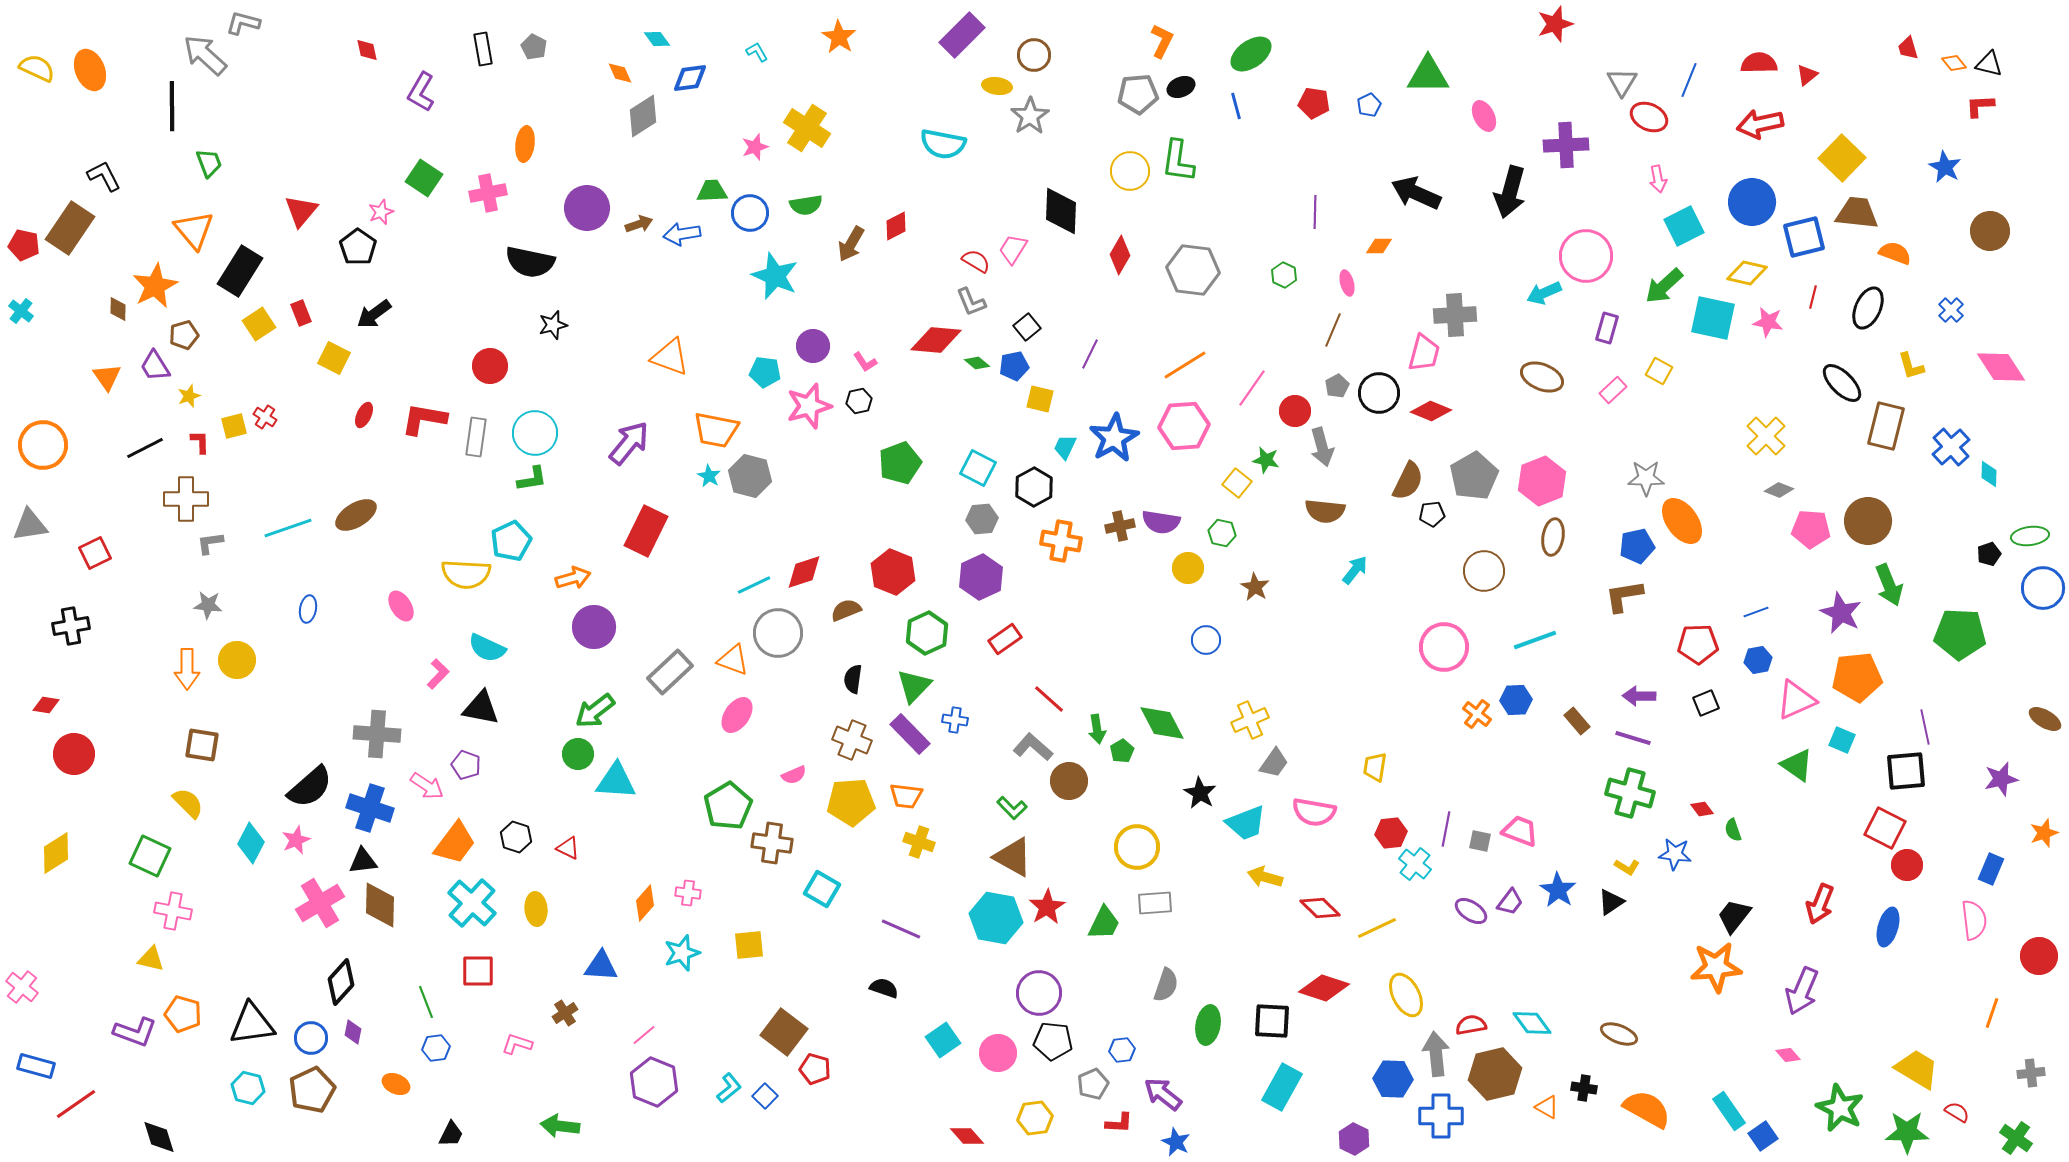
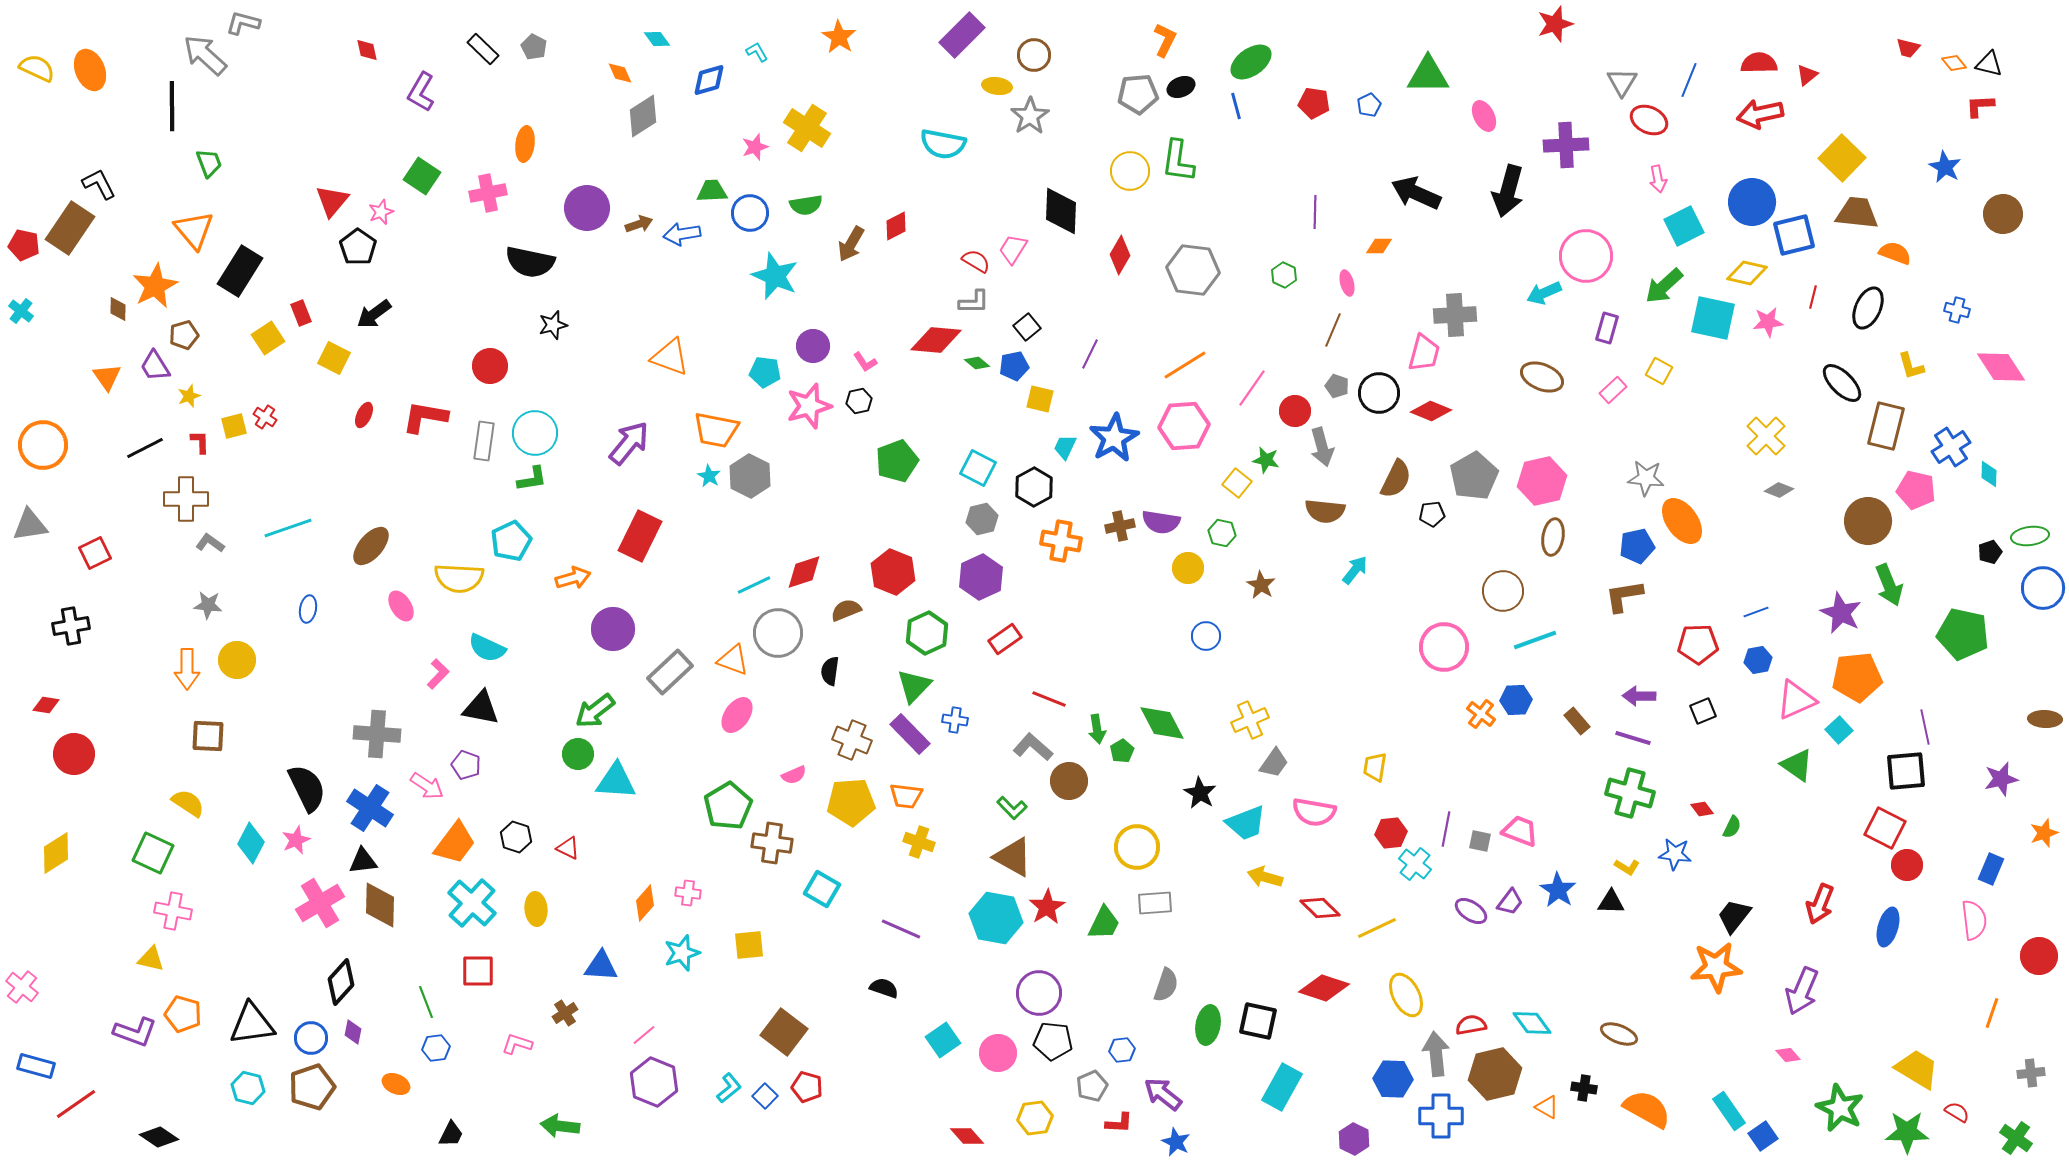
orange L-shape at (1162, 41): moved 3 px right, 1 px up
red trapezoid at (1908, 48): rotated 60 degrees counterclockwise
black rectangle at (483, 49): rotated 36 degrees counterclockwise
green ellipse at (1251, 54): moved 8 px down
blue diamond at (690, 78): moved 19 px right, 2 px down; rotated 9 degrees counterclockwise
red ellipse at (1649, 117): moved 3 px down
red arrow at (1760, 124): moved 10 px up
black L-shape at (104, 176): moved 5 px left, 8 px down
green square at (424, 178): moved 2 px left, 2 px up
black arrow at (1510, 192): moved 2 px left, 1 px up
red triangle at (301, 211): moved 31 px right, 10 px up
brown circle at (1990, 231): moved 13 px right, 17 px up
blue square at (1804, 237): moved 10 px left, 2 px up
gray L-shape at (971, 302): moved 3 px right; rotated 68 degrees counterclockwise
blue cross at (1951, 310): moved 6 px right; rotated 30 degrees counterclockwise
pink star at (1768, 322): rotated 16 degrees counterclockwise
yellow square at (259, 324): moved 9 px right, 14 px down
gray pentagon at (1337, 386): rotated 25 degrees counterclockwise
red L-shape at (424, 419): moved 1 px right, 2 px up
gray rectangle at (476, 437): moved 8 px right, 4 px down
blue cross at (1951, 447): rotated 9 degrees clockwise
green pentagon at (900, 463): moved 3 px left, 2 px up
gray hexagon at (750, 476): rotated 12 degrees clockwise
gray star at (1646, 478): rotated 6 degrees clockwise
brown semicircle at (1408, 481): moved 12 px left, 2 px up
pink hexagon at (1542, 481): rotated 9 degrees clockwise
brown ellipse at (356, 515): moved 15 px right, 31 px down; rotated 18 degrees counterclockwise
gray hexagon at (982, 519): rotated 8 degrees counterclockwise
pink pentagon at (1811, 529): moved 105 px right, 39 px up; rotated 9 degrees clockwise
red rectangle at (646, 531): moved 6 px left, 5 px down
gray L-shape at (210, 543): rotated 44 degrees clockwise
black pentagon at (1989, 554): moved 1 px right, 2 px up
brown circle at (1484, 571): moved 19 px right, 20 px down
yellow semicircle at (466, 574): moved 7 px left, 4 px down
brown star at (1255, 587): moved 6 px right, 2 px up
purple circle at (594, 627): moved 19 px right, 2 px down
green pentagon at (1960, 634): moved 3 px right; rotated 9 degrees clockwise
blue circle at (1206, 640): moved 4 px up
black semicircle at (853, 679): moved 23 px left, 8 px up
red line at (1049, 699): rotated 20 degrees counterclockwise
black square at (1706, 703): moved 3 px left, 8 px down
orange cross at (1477, 714): moved 4 px right
brown ellipse at (2045, 719): rotated 28 degrees counterclockwise
cyan square at (1842, 740): moved 3 px left, 10 px up; rotated 24 degrees clockwise
brown square at (202, 745): moved 6 px right, 9 px up; rotated 6 degrees counterclockwise
black semicircle at (310, 787): moved 3 px left, 1 px down; rotated 75 degrees counterclockwise
yellow semicircle at (188, 803): rotated 12 degrees counterclockwise
blue cross at (370, 808): rotated 15 degrees clockwise
green semicircle at (1733, 830): moved 1 px left, 3 px up; rotated 135 degrees counterclockwise
green square at (150, 856): moved 3 px right, 3 px up
black triangle at (1611, 902): rotated 36 degrees clockwise
black square at (1272, 1021): moved 14 px left; rotated 9 degrees clockwise
red pentagon at (815, 1069): moved 8 px left, 18 px down
gray pentagon at (1093, 1084): moved 1 px left, 2 px down
brown pentagon at (312, 1090): moved 3 px up; rotated 6 degrees clockwise
black diamond at (159, 1137): rotated 39 degrees counterclockwise
